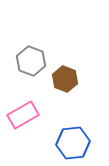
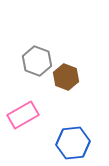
gray hexagon: moved 6 px right
brown hexagon: moved 1 px right, 2 px up
